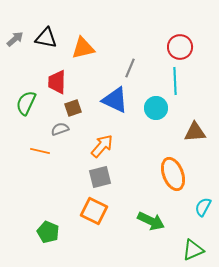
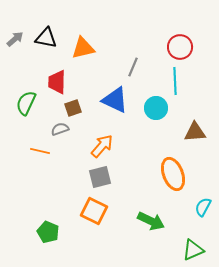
gray line: moved 3 px right, 1 px up
